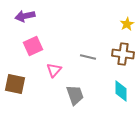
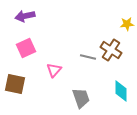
yellow star: rotated 24 degrees clockwise
pink square: moved 7 px left, 2 px down
brown cross: moved 12 px left, 4 px up; rotated 25 degrees clockwise
gray trapezoid: moved 6 px right, 3 px down
